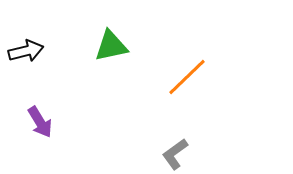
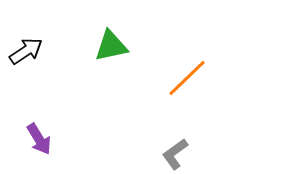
black arrow: rotated 20 degrees counterclockwise
orange line: moved 1 px down
purple arrow: moved 1 px left, 17 px down
